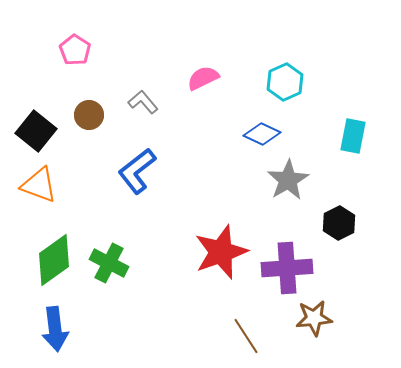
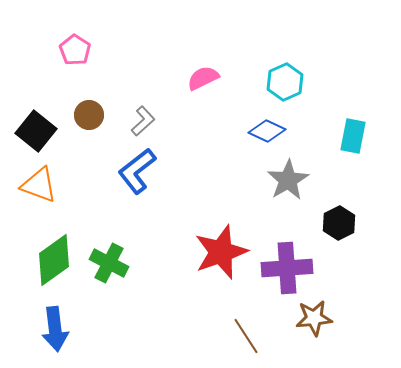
gray L-shape: moved 19 px down; rotated 88 degrees clockwise
blue diamond: moved 5 px right, 3 px up
